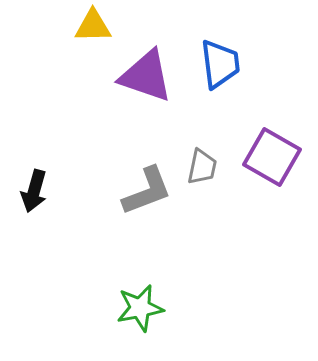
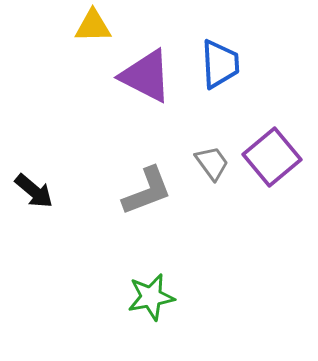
blue trapezoid: rotated 4 degrees clockwise
purple triangle: rotated 8 degrees clockwise
purple square: rotated 20 degrees clockwise
gray trapezoid: moved 10 px right, 4 px up; rotated 48 degrees counterclockwise
black arrow: rotated 66 degrees counterclockwise
green star: moved 11 px right, 11 px up
